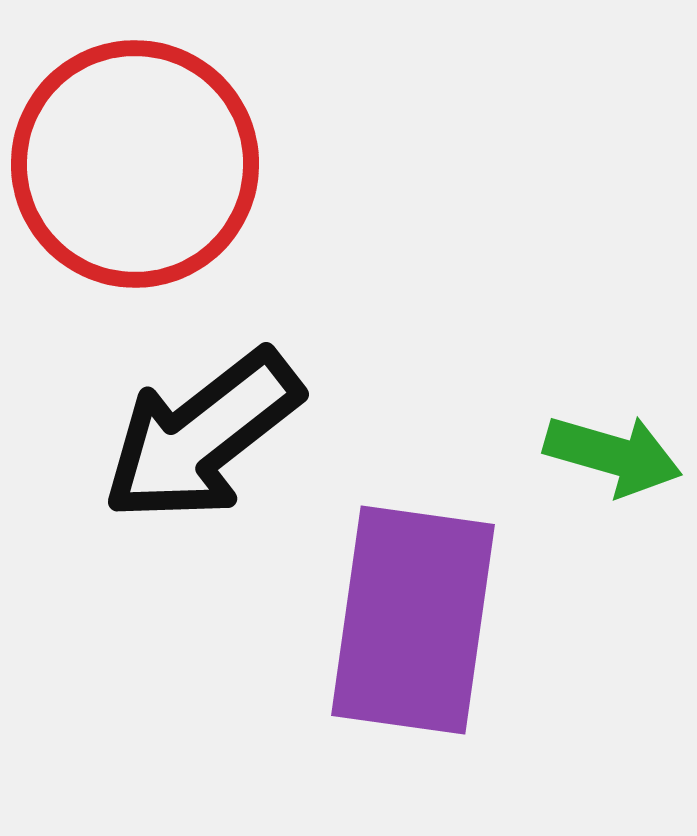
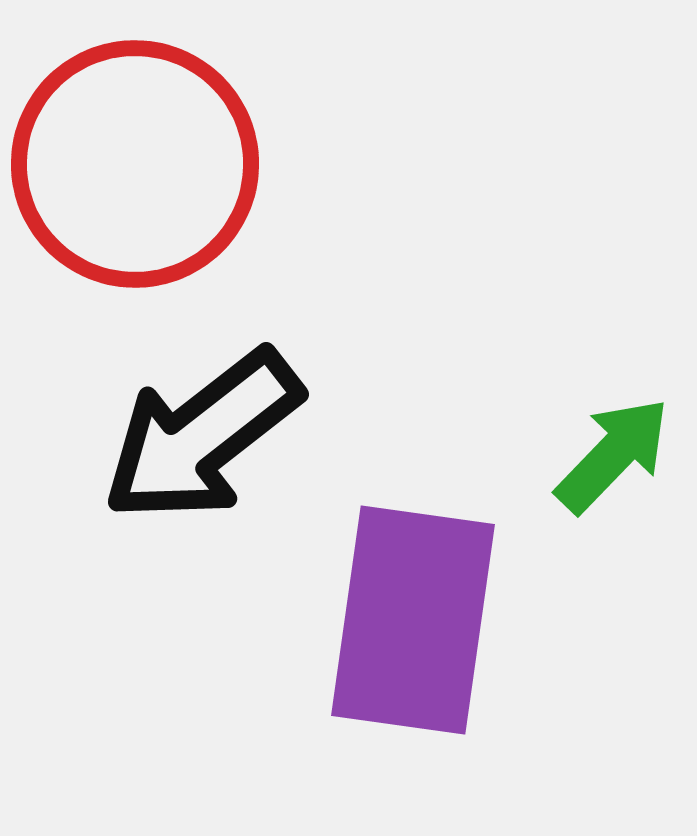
green arrow: rotated 62 degrees counterclockwise
